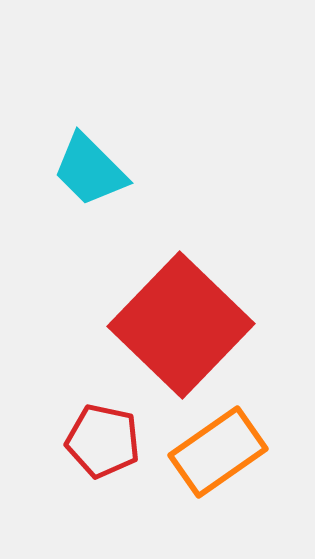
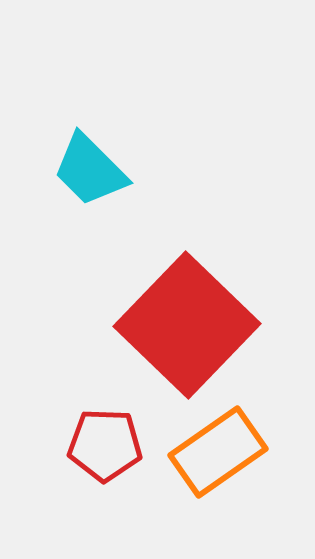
red square: moved 6 px right
red pentagon: moved 2 px right, 4 px down; rotated 10 degrees counterclockwise
